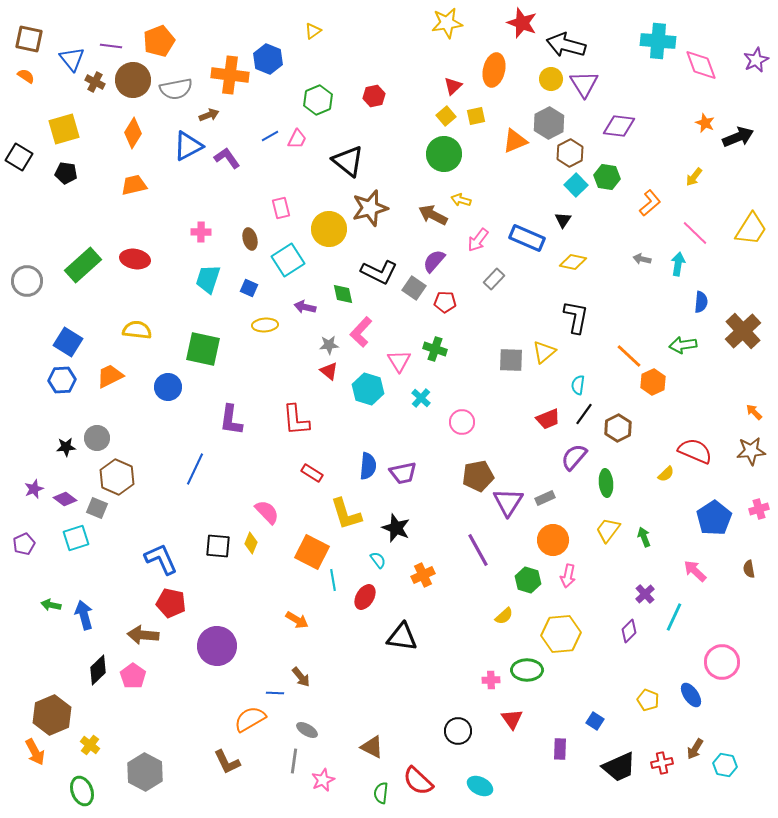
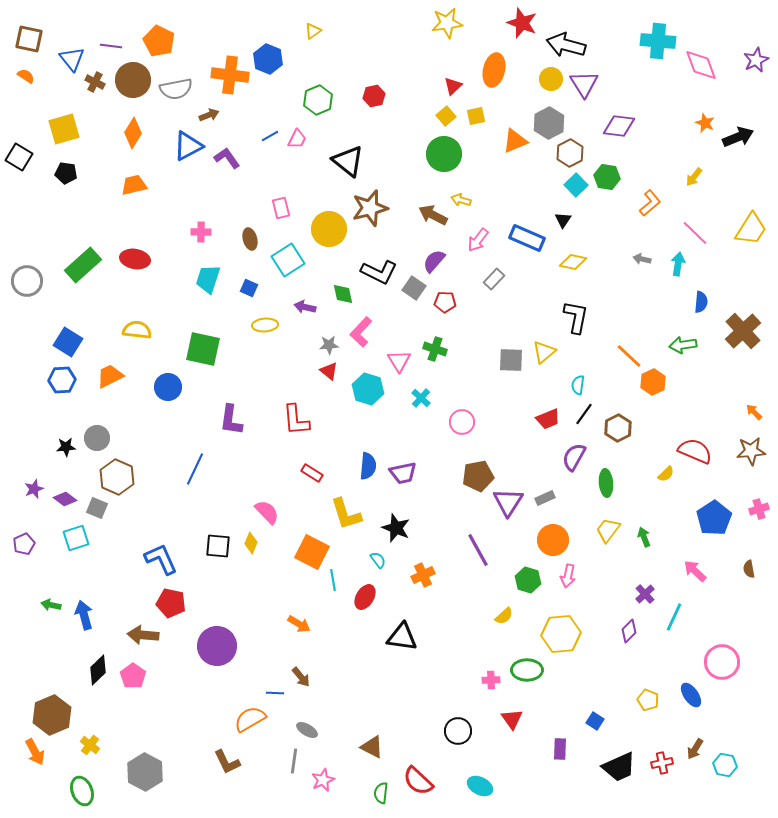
orange pentagon at (159, 41): rotated 24 degrees counterclockwise
purple semicircle at (574, 457): rotated 12 degrees counterclockwise
orange arrow at (297, 620): moved 2 px right, 4 px down
